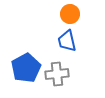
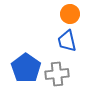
blue pentagon: rotated 8 degrees counterclockwise
